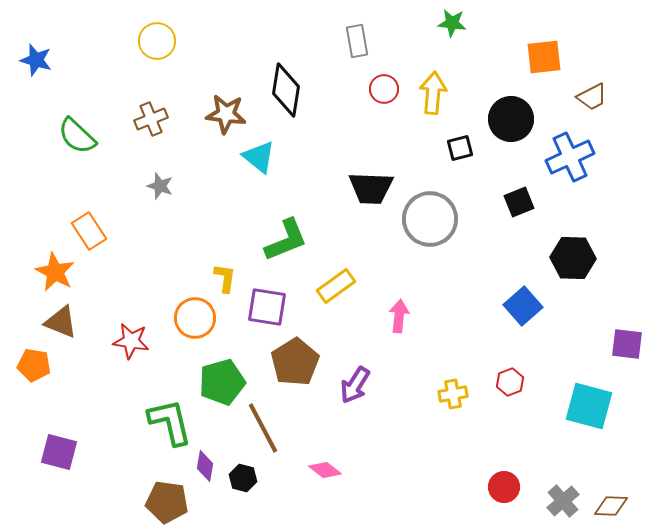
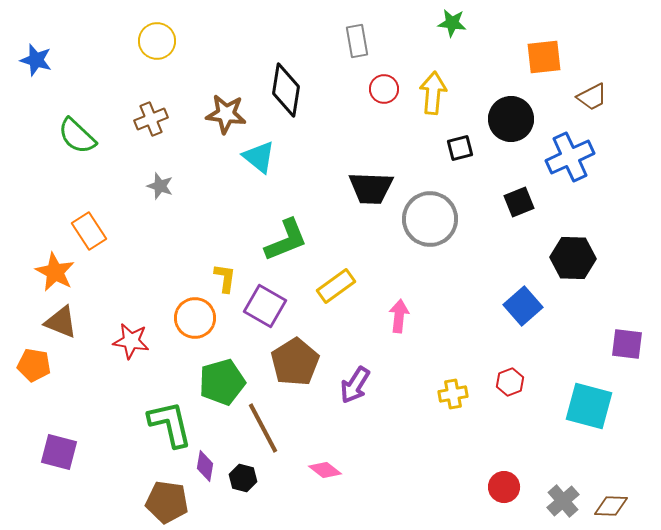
purple square at (267, 307): moved 2 px left, 1 px up; rotated 21 degrees clockwise
green L-shape at (170, 422): moved 2 px down
